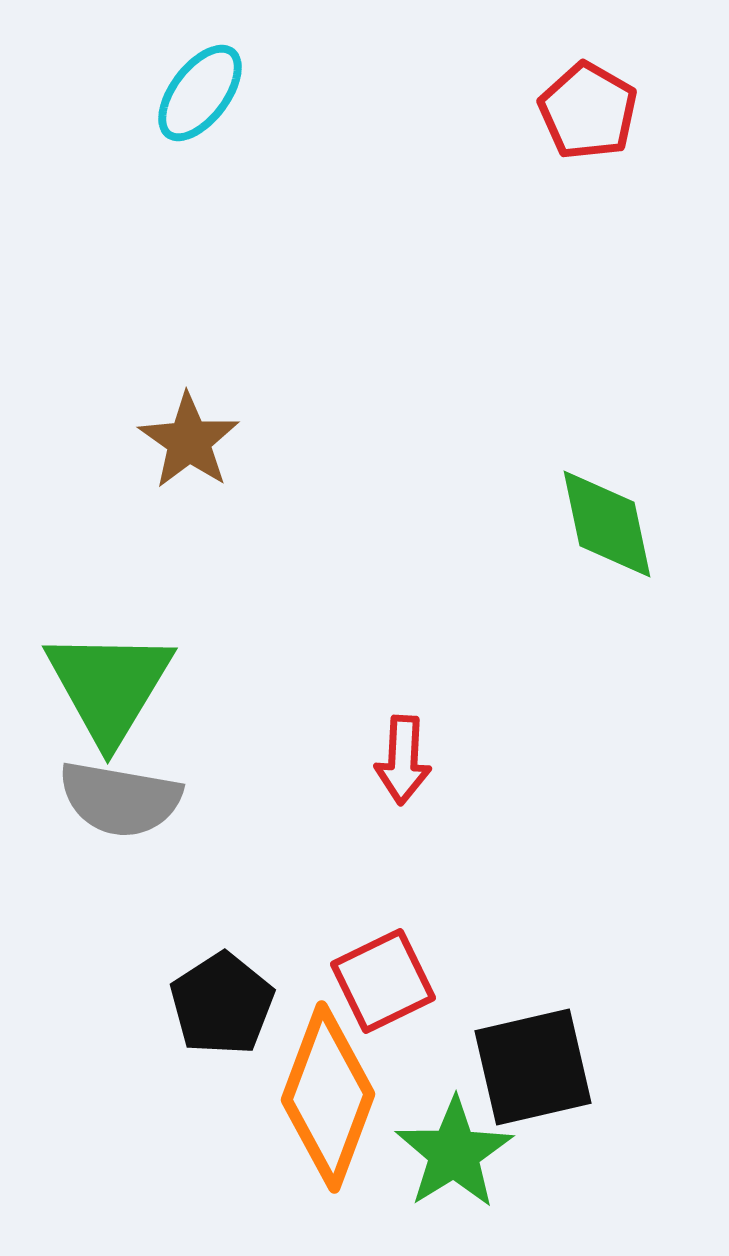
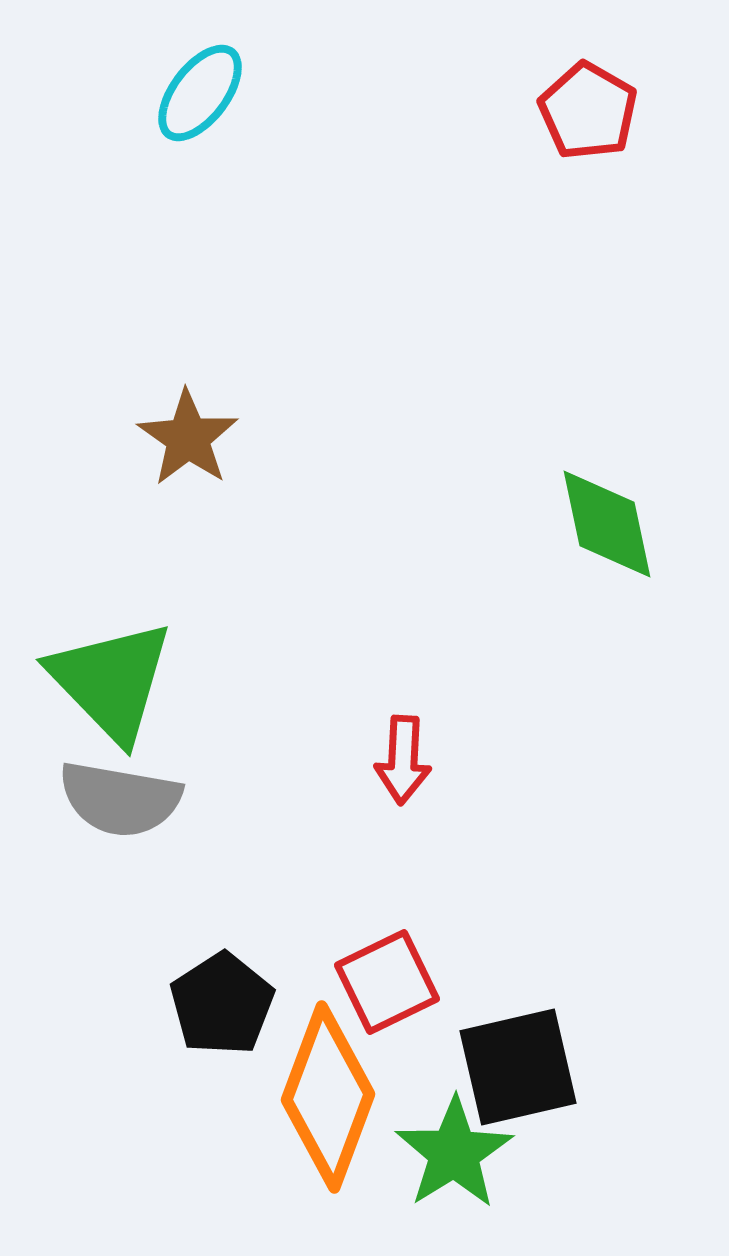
brown star: moved 1 px left, 3 px up
green triangle: moved 2 px right, 5 px up; rotated 15 degrees counterclockwise
red square: moved 4 px right, 1 px down
black square: moved 15 px left
